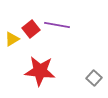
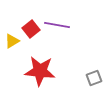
yellow triangle: moved 2 px down
gray square: rotated 28 degrees clockwise
